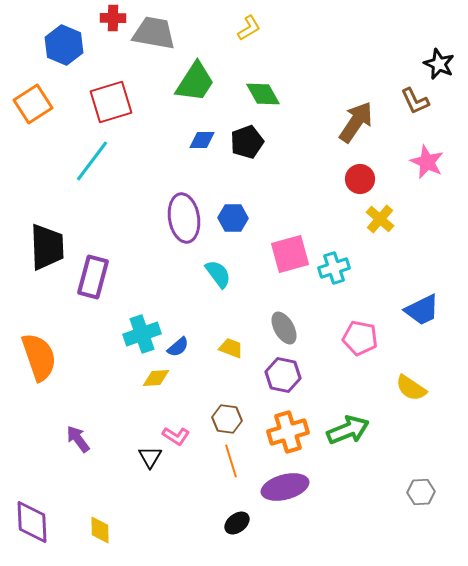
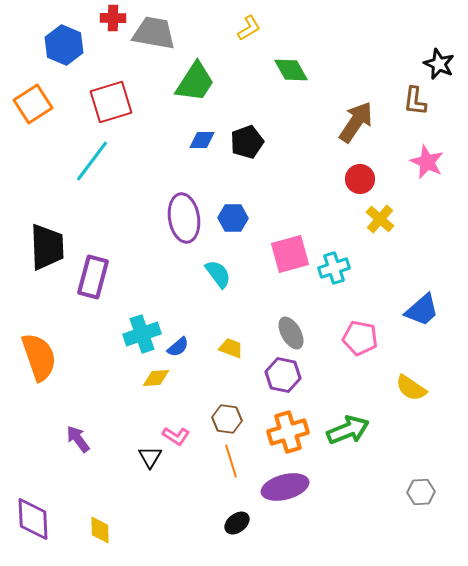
green diamond at (263, 94): moved 28 px right, 24 px up
brown L-shape at (415, 101): rotated 32 degrees clockwise
blue trapezoid at (422, 310): rotated 15 degrees counterclockwise
gray ellipse at (284, 328): moved 7 px right, 5 px down
purple diamond at (32, 522): moved 1 px right, 3 px up
